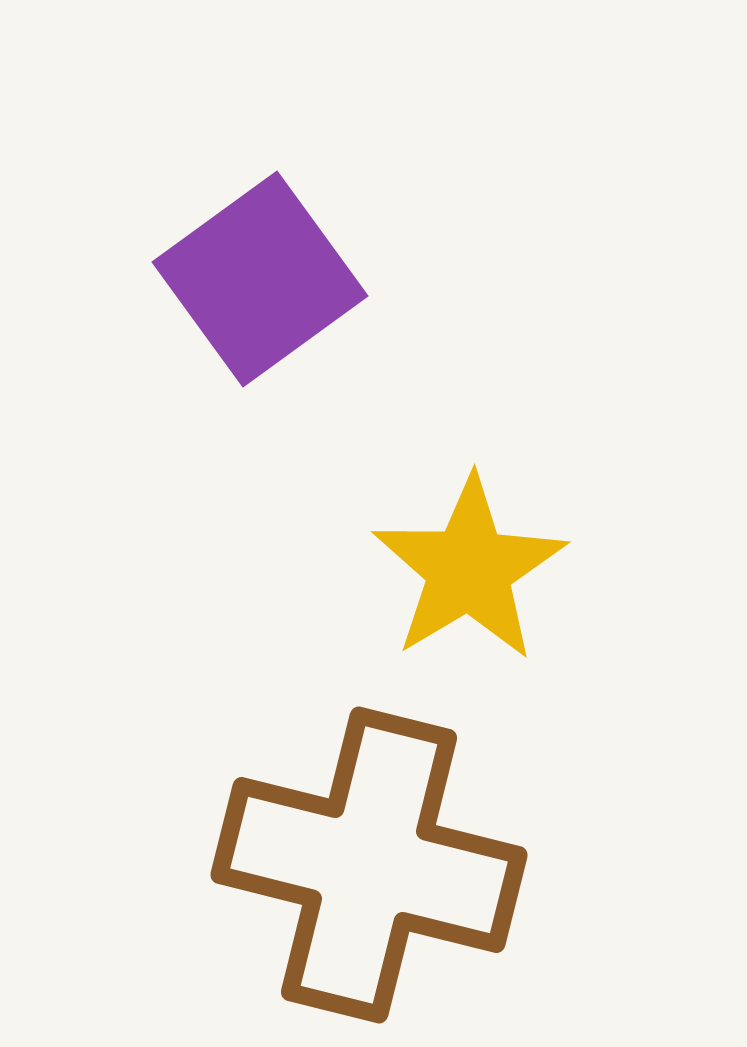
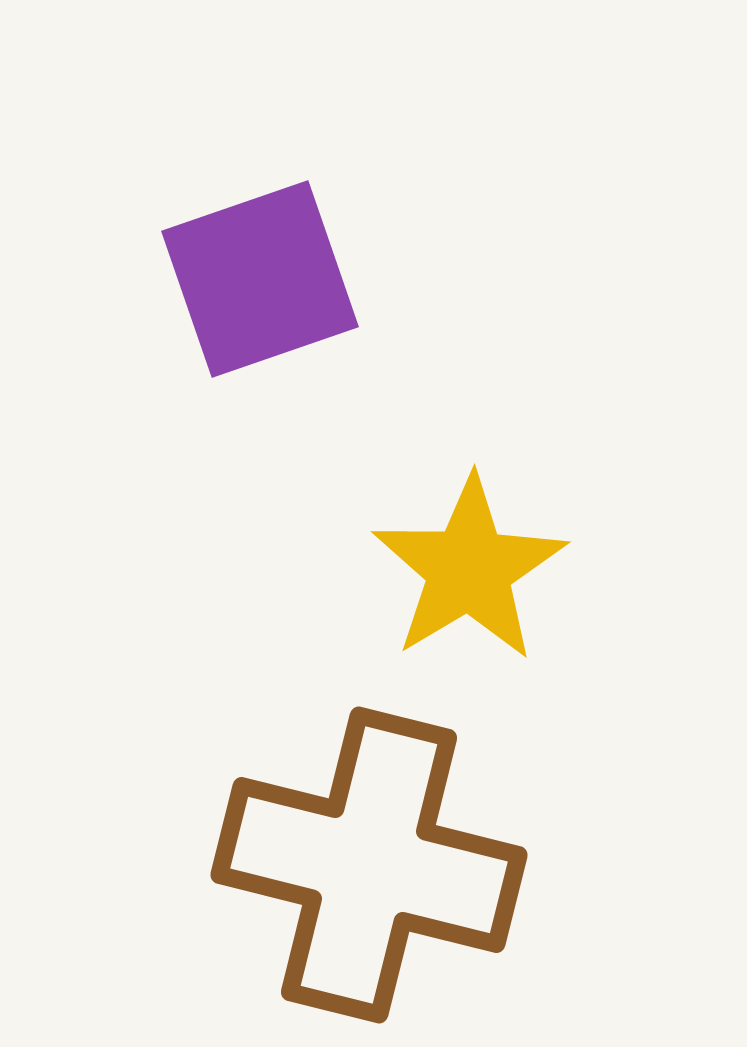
purple square: rotated 17 degrees clockwise
